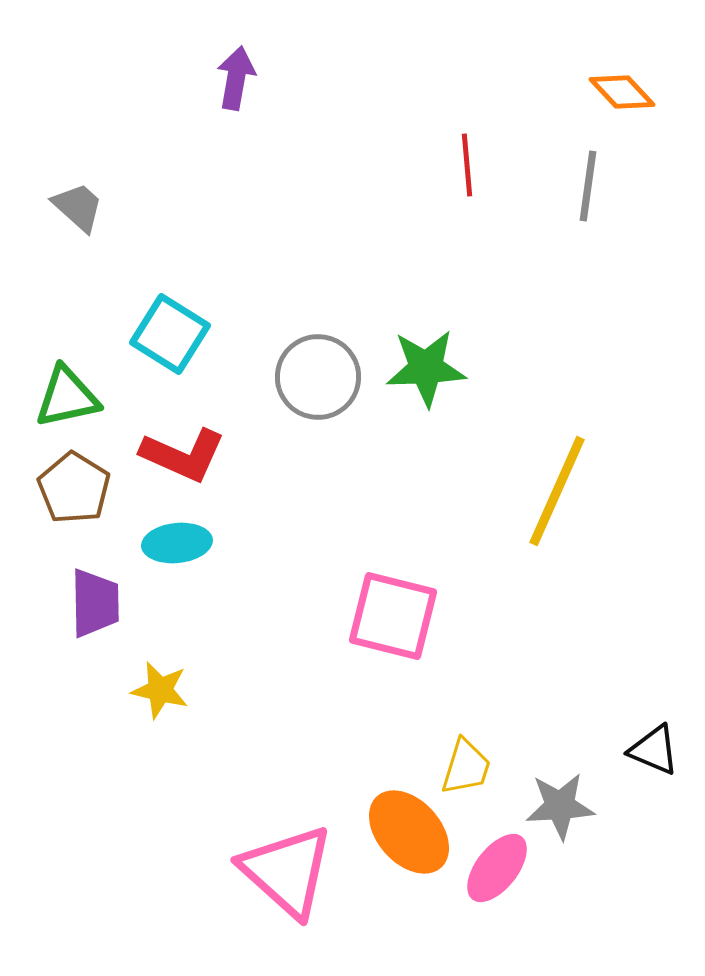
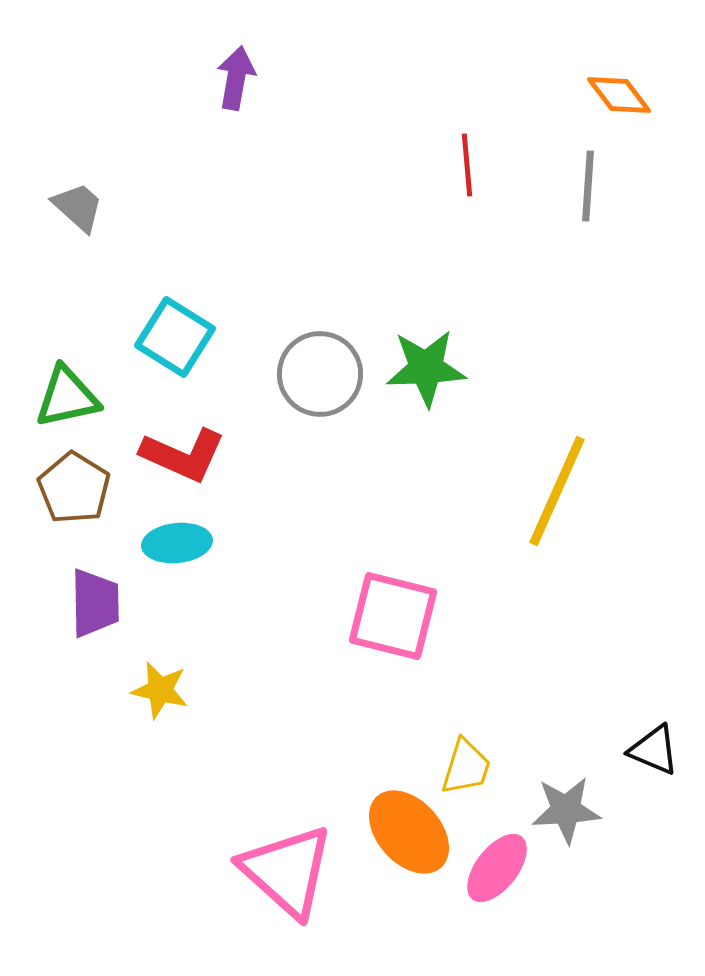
orange diamond: moved 3 px left, 3 px down; rotated 6 degrees clockwise
gray line: rotated 4 degrees counterclockwise
cyan square: moved 5 px right, 3 px down
gray circle: moved 2 px right, 3 px up
gray star: moved 6 px right, 4 px down
